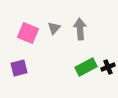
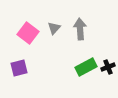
pink square: rotated 15 degrees clockwise
